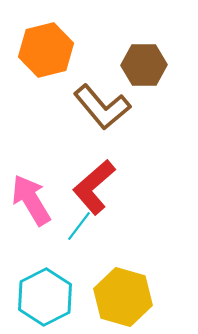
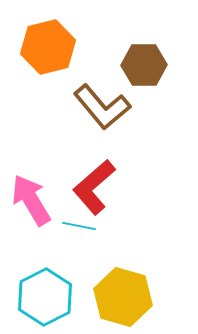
orange hexagon: moved 2 px right, 3 px up
cyan line: rotated 64 degrees clockwise
